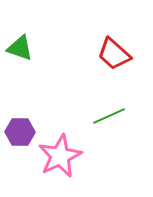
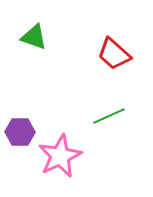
green triangle: moved 14 px right, 11 px up
